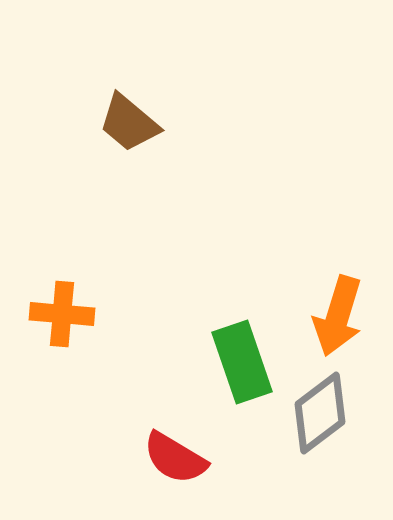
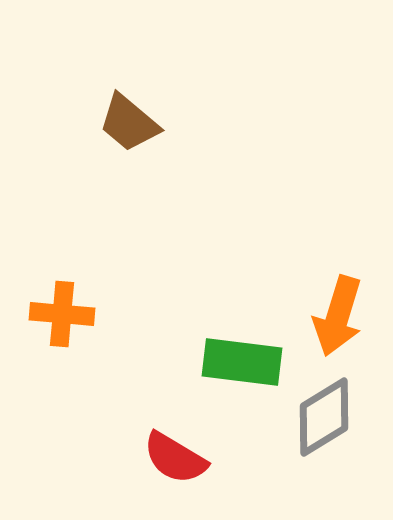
green rectangle: rotated 64 degrees counterclockwise
gray diamond: moved 4 px right, 4 px down; rotated 6 degrees clockwise
